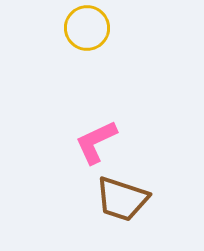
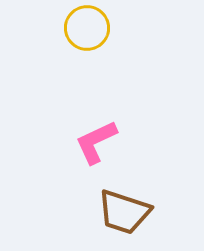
brown trapezoid: moved 2 px right, 13 px down
